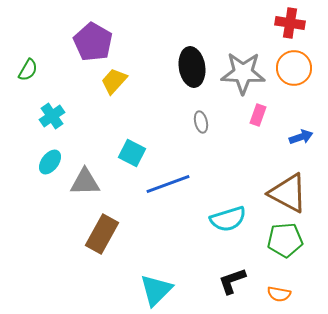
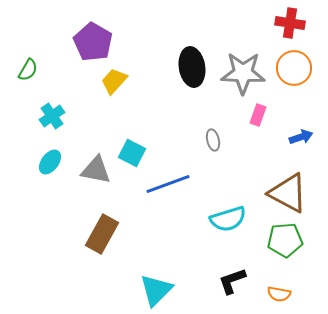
gray ellipse: moved 12 px right, 18 px down
gray triangle: moved 11 px right, 12 px up; rotated 12 degrees clockwise
